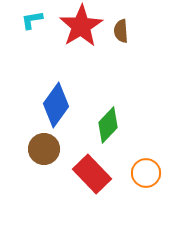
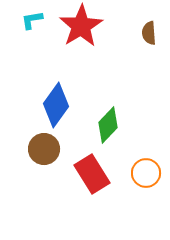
brown semicircle: moved 28 px right, 2 px down
red rectangle: rotated 12 degrees clockwise
